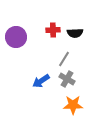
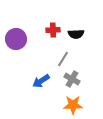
black semicircle: moved 1 px right, 1 px down
purple circle: moved 2 px down
gray line: moved 1 px left
gray cross: moved 5 px right
